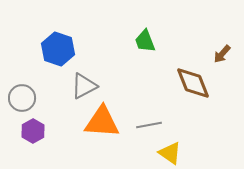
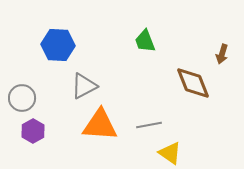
blue hexagon: moved 4 px up; rotated 16 degrees counterclockwise
brown arrow: rotated 24 degrees counterclockwise
orange triangle: moved 2 px left, 3 px down
